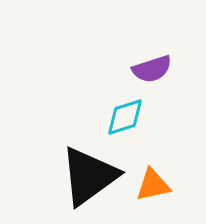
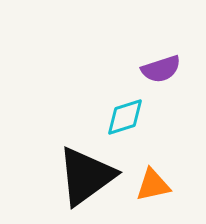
purple semicircle: moved 9 px right
black triangle: moved 3 px left
